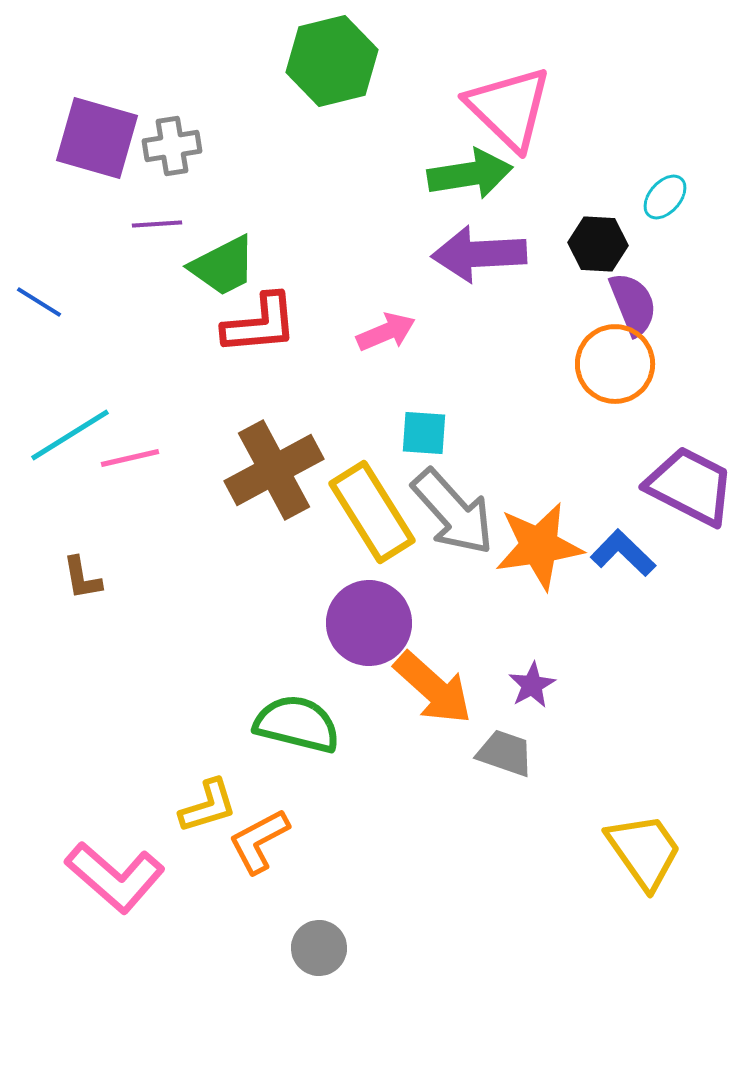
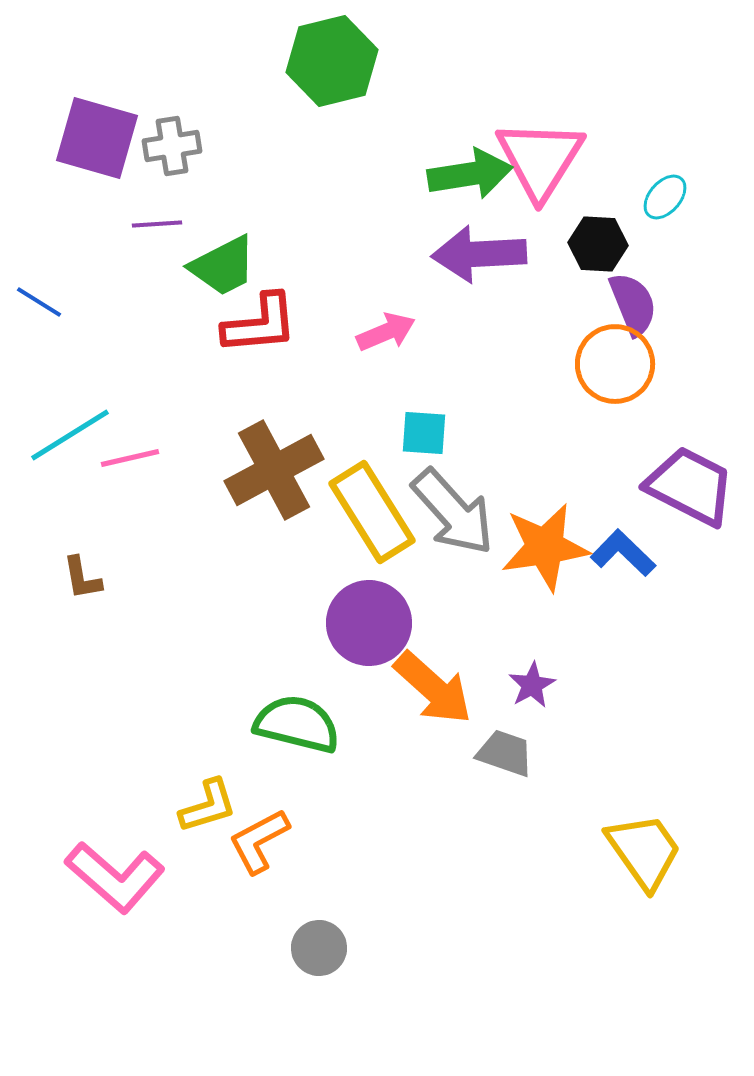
pink triangle: moved 31 px right, 51 px down; rotated 18 degrees clockwise
orange star: moved 6 px right, 1 px down
